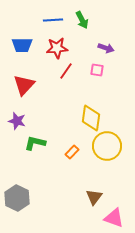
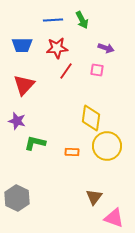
orange rectangle: rotated 48 degrees clockwise
